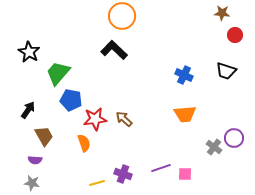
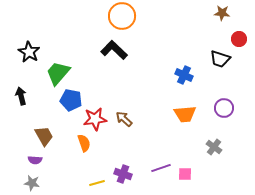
red circle: moved 4 px right, 4 px down
black trapezoid: moved 6 px left, 12 px up
black arrow: moved 7 px left, 14 px up; rotated 48 degrees counterclockwise
purple circle: moved 10 px left, 30 px up
